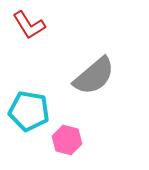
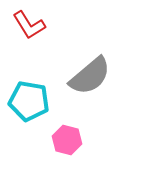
gray semicircle: moved 4 px left
cyan pentagon: moved 10 px up
